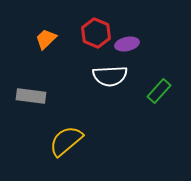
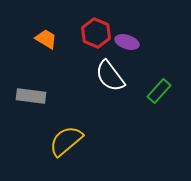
orange trapezoid: rotated 75 degrees clockwise
purple ellipse: moved 2 px up; rotated 30 degrees clockwise
white semicircle: rotated 56 degrees clockwise
